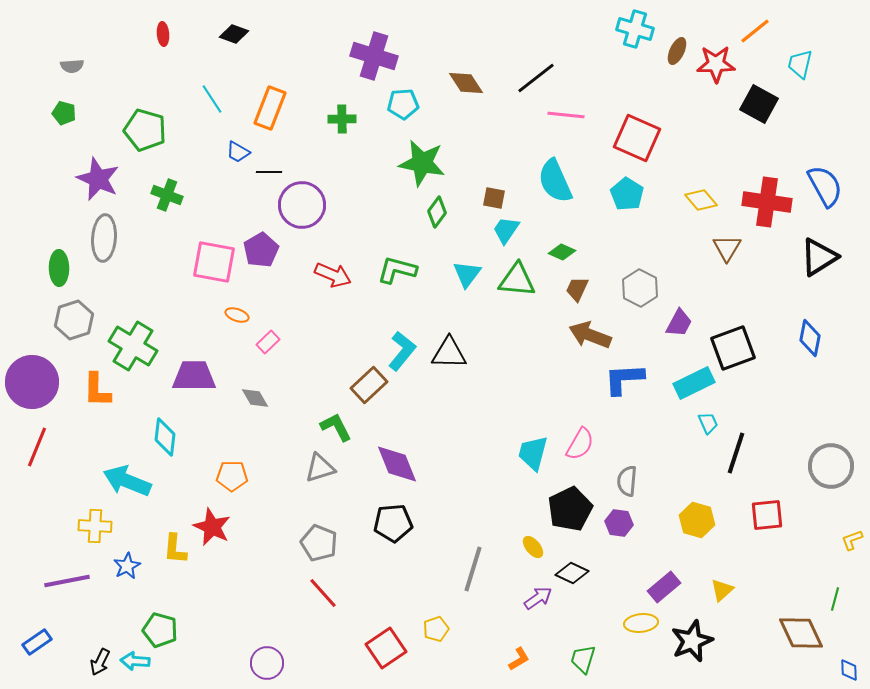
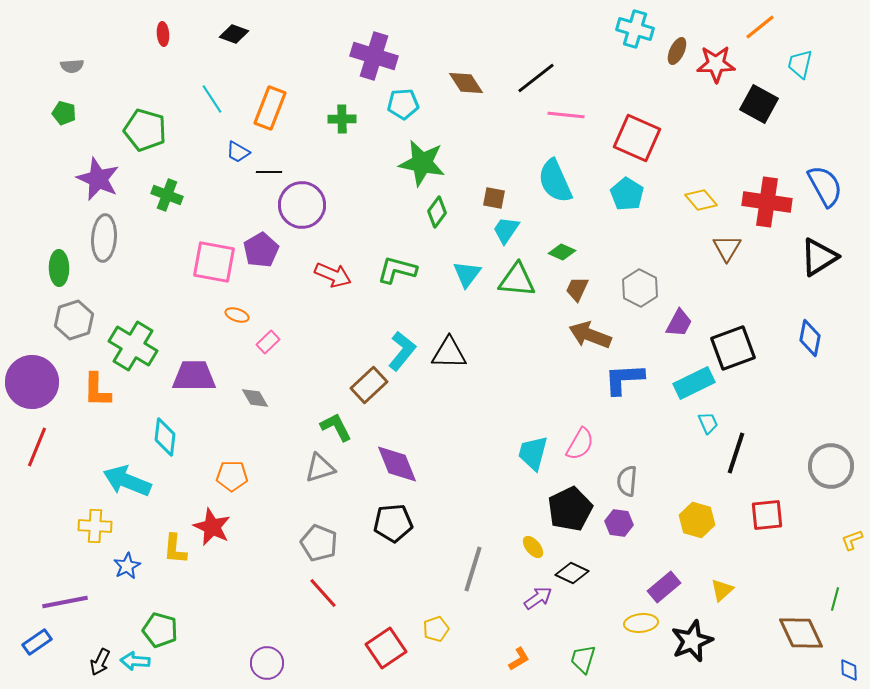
orange line at (755, 31): moved 5 px right, 4 px up
purple line at (67, 581): moved 2 px left, 21 px down
